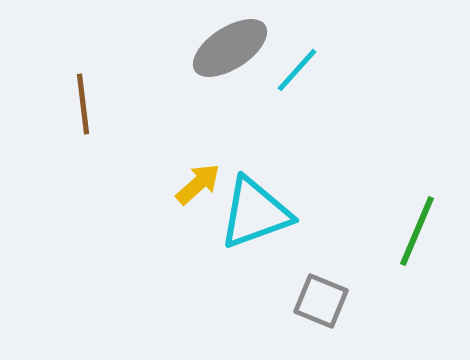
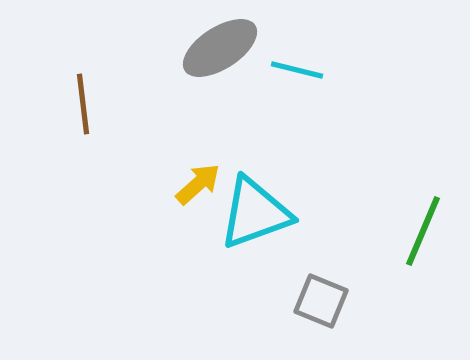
gray ellipse: moved 10 px left
cyan line: rotated 62 degrees clockwise
green line: moved 6 px right
